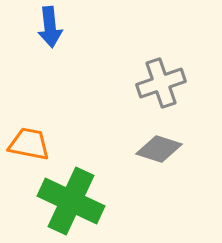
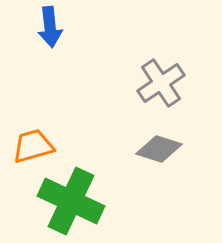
gray cross: rotated 15 degrees counterclockwise
orange trapezoid: moved 4 px right, 2 px down; rotated 27 degrees counterclockwise
